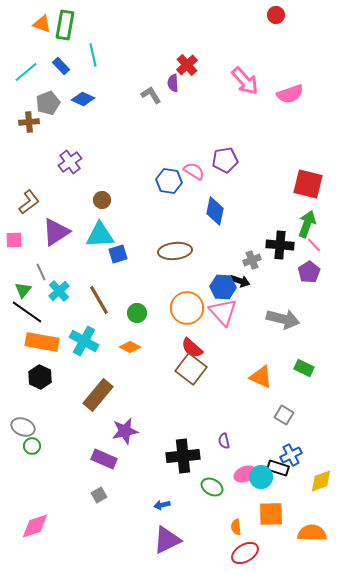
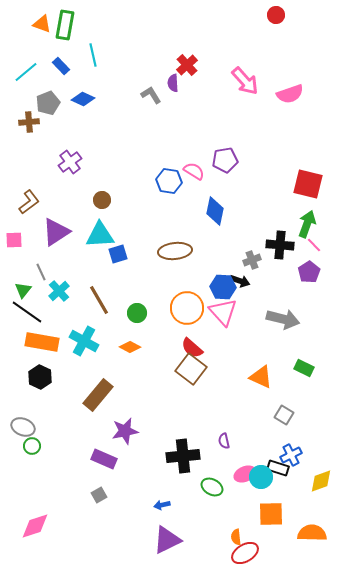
orange semicircle at (236, 527): moved 10 px down
